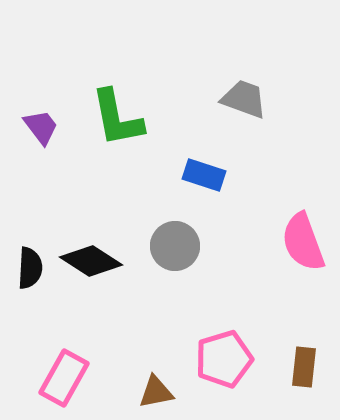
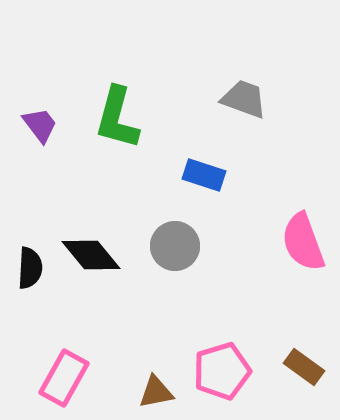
green L-shape: rotated 26 degrees clockwise
purple trapezoid: moved 1 px left, 2 px up
black diamond: moved 6 px up; rotated 18 degrees clockwise
pink pentagon: moved 2 px left, 12 px down
brown rectangle: rotated 60 degrees counterclockwise
